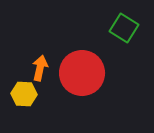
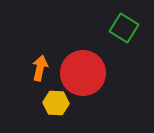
red circle: moved 1 px right
yellow hexagon: moved 32 px right, 9 px down
